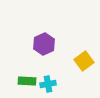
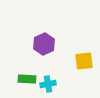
yellow square: rotated 30 degrees clockwise
green rectangle: moved 2 px up
